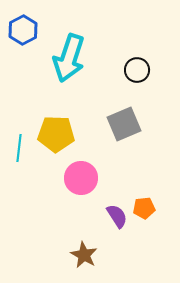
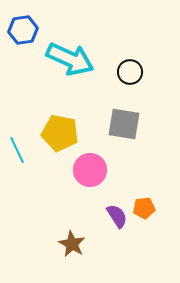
blue hexagon: rotated 20 degrees clockwise
cyan arrow: moved 1 px right, 1 px down; rotated 84 degrees counterclockwise
black circle: moved 7 px left, 2 px down
gray square: rotated 32 degrees clockwise
yellow pentagon: moved 4 px right, 1 px up; rotated 9 degrees clockwise
cyan line: moved 2 px left, 2 px down; rotated 32 degrees counterclockwise
pink circle: moved 9 px right, 8 px up
brown star: moved 12 px left, 11 px up
